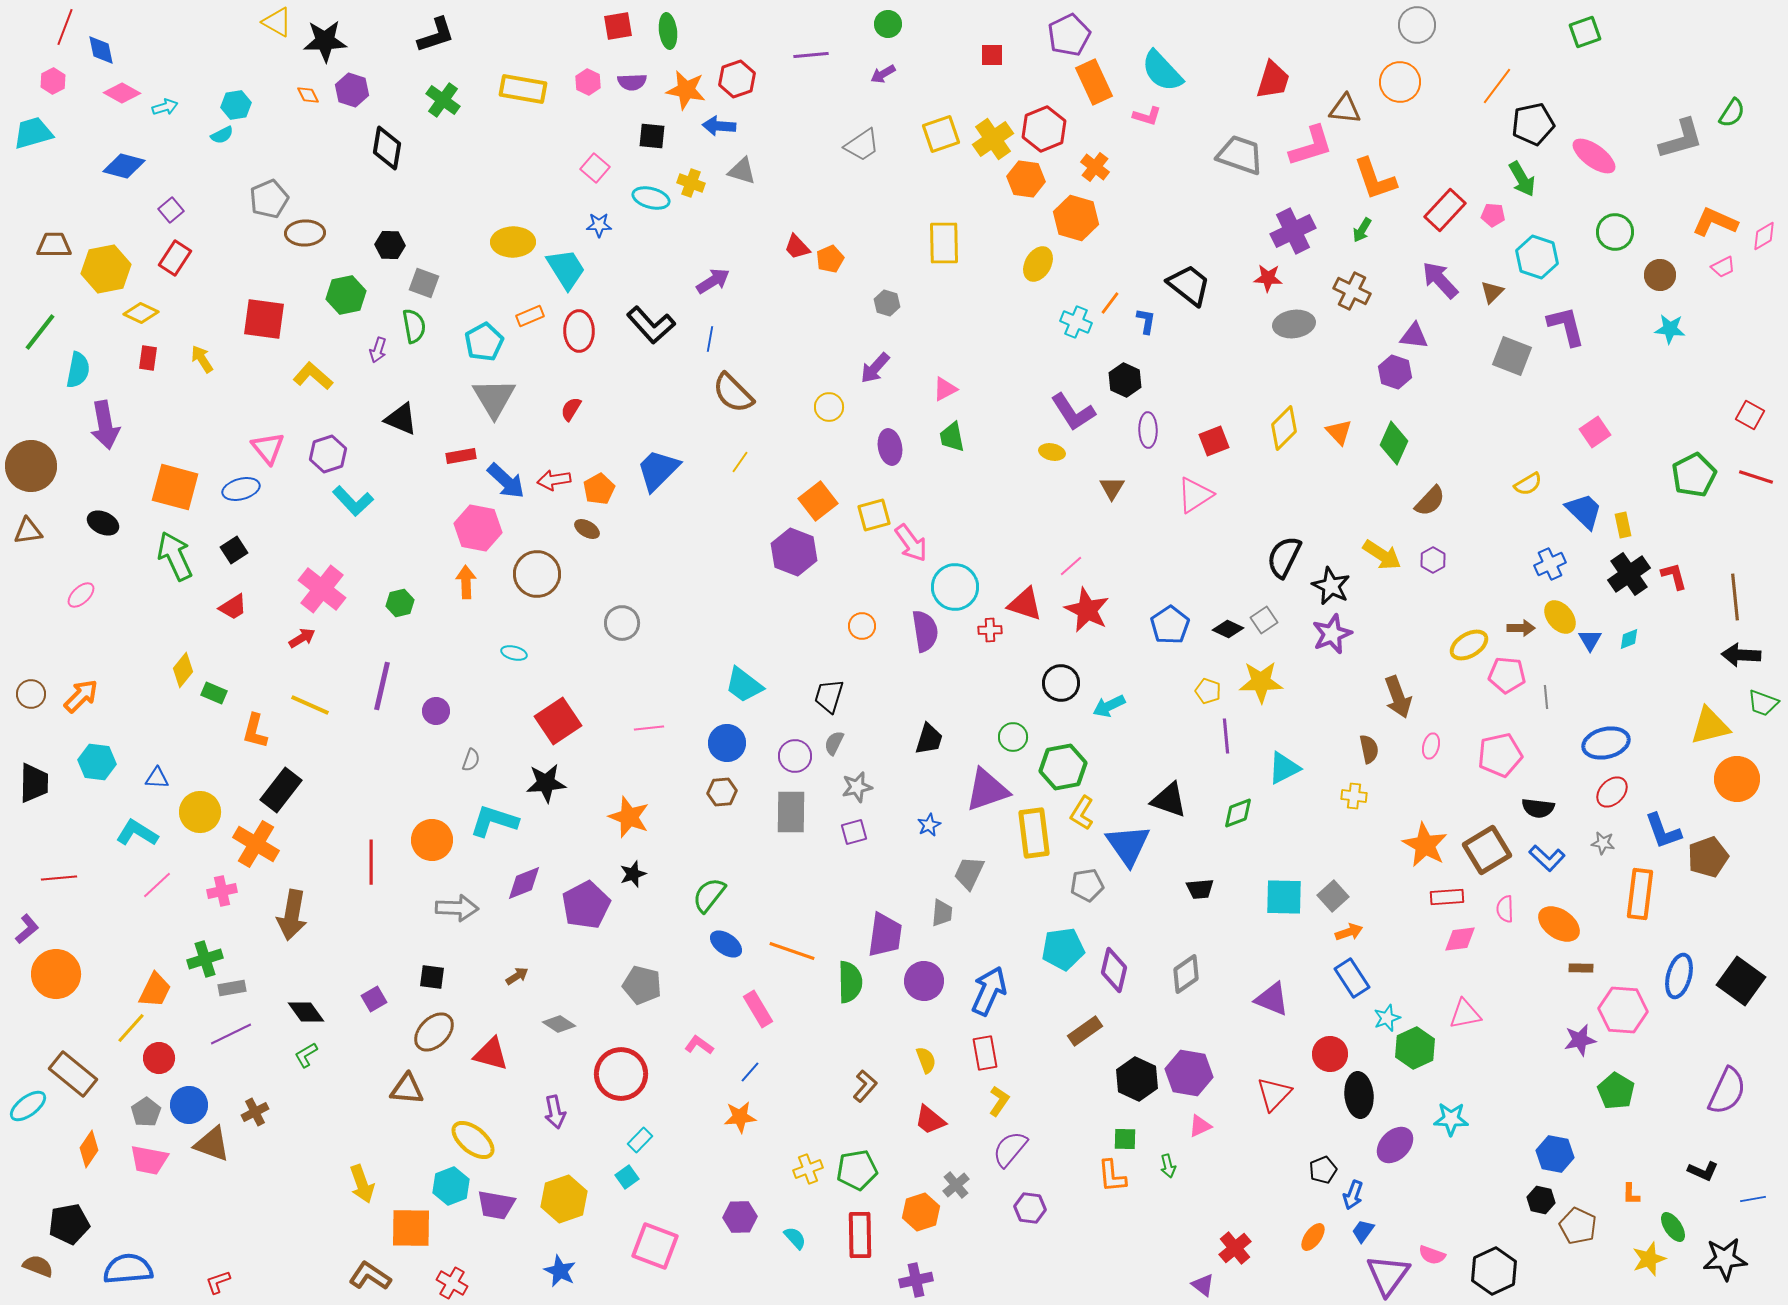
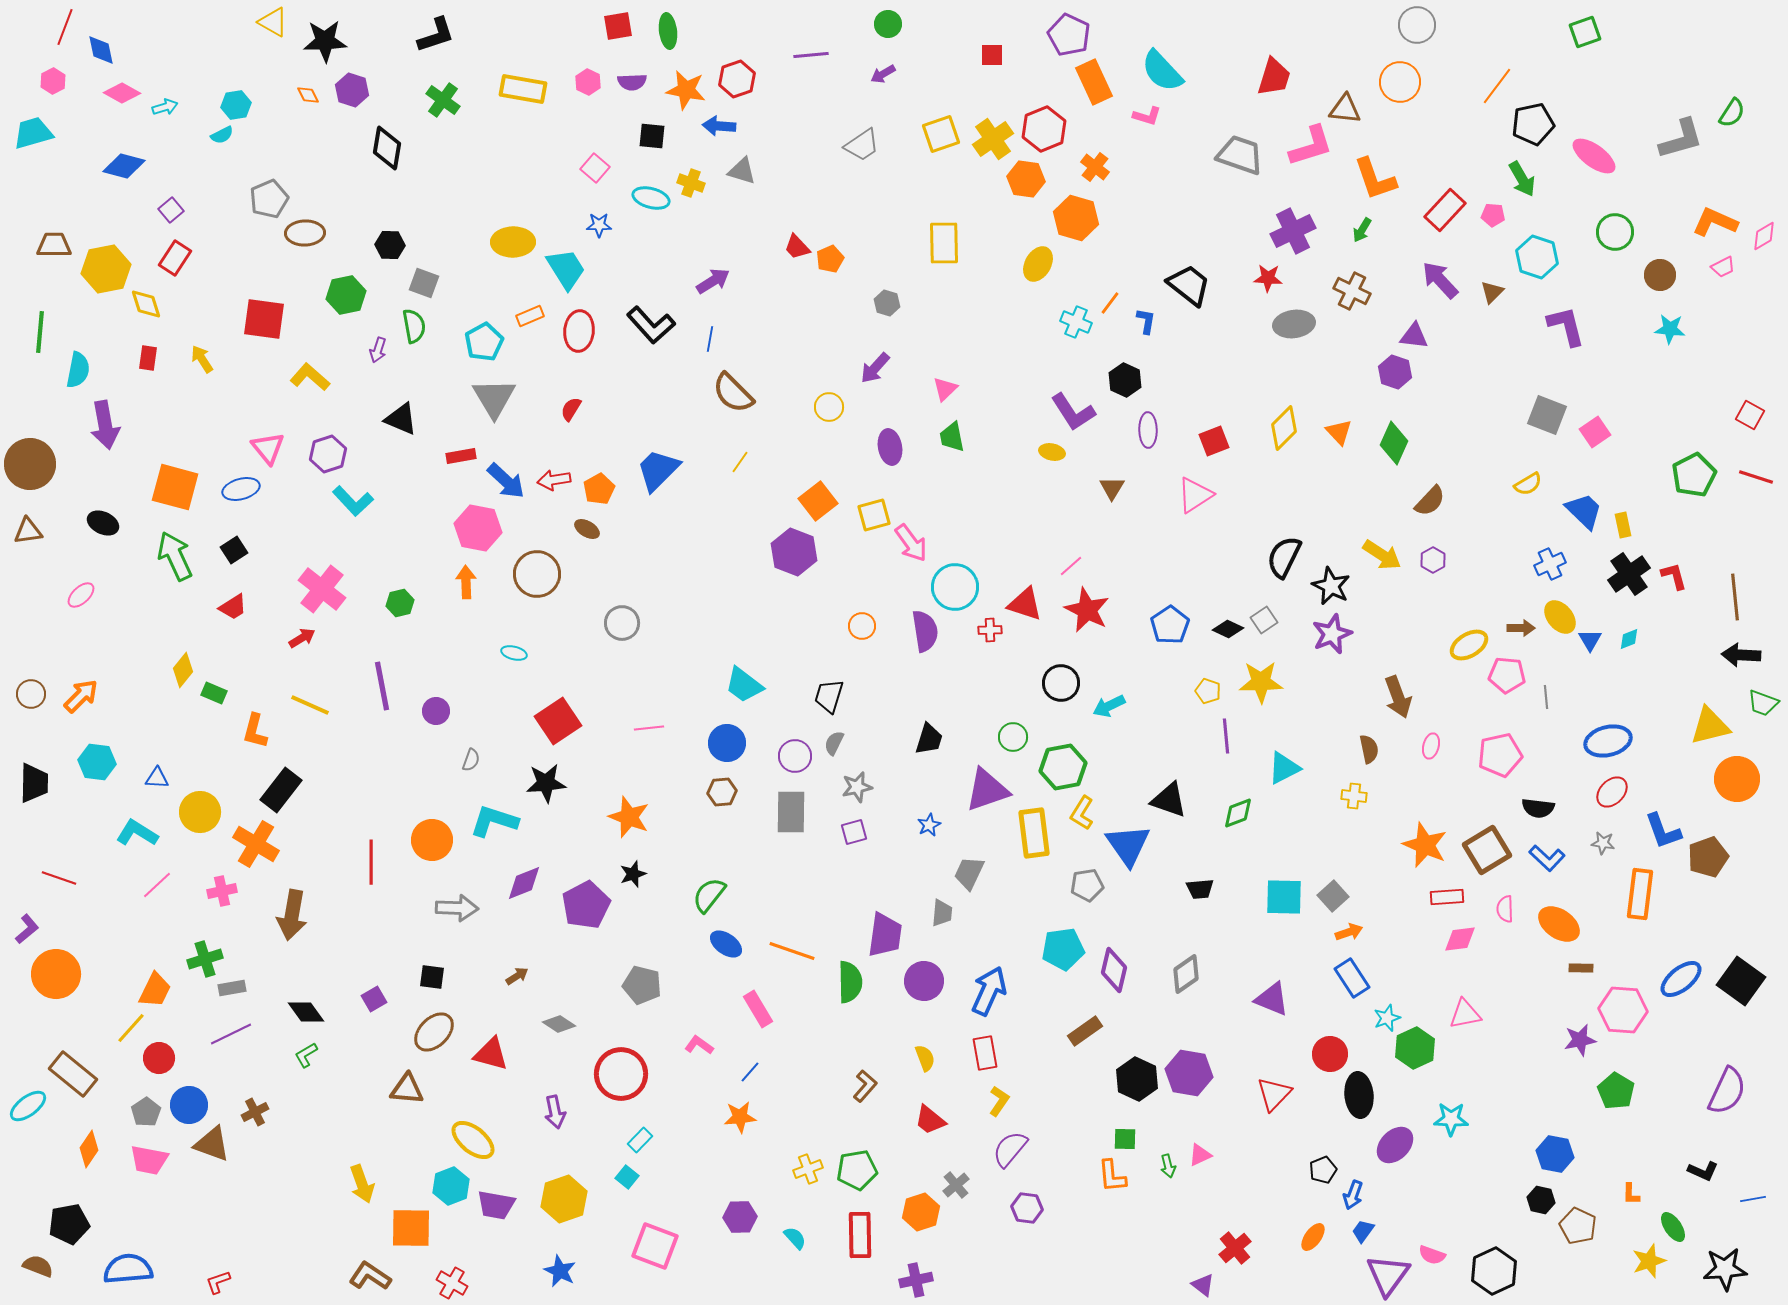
yellow triangle at (277, 22): moved 4 px left
purple pentagon at (1069, 35): rotated 21 degrees counterclockwise
red trapezoid at (1273, 80): moved 1 px right, 3 px up
yellow diamond at (141, 313): moved 5 px right, 9 px up; rotated 48 degrees clockwise
red ellipse at (579, 331): rotated 6 degrees clockwise
green line at (40, 332): rotated 33 degrees counterclockwise
gray square at (1512, 356): moved 35 px right, 59 px down
yellow L-shape at (313, 376): moved 3 px left, 1 px down
pink triangle at (945, 389): rotated 16 degrees counterclockwise
brown circle at (31, 466): moved 1 px left, 2 px up
purple line at (382, 686): rotated 24 degrees counterclockwise
blue ellipse at (1606, 743): moved 2 px right, 2 px up
orange star at (1425, 845): rotated 6 degrees counterclockwise
red line at (59, 878): rotated 24 degrees clockwise
blue ellipse at (1679, 976): moved 2 px right, 3 px down; rotated 36 degrees clockwise
yellow semicircle at (926, 1060): moved 1 px left, 2 px up
pink triangle at (1200, 1126): moved 29 px down
cyan square at (627, 1177): rotated 15 degrees counterclockwise
purple hexagon at (1030, 1208): moved 3 px left
yellow star at (1649, 1259): moved 2 px down
black star at (1725, 1259): moved 10 px down
